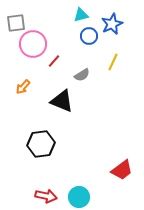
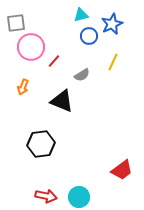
pink circle: moved 2 px left, 3 px down
orange arrow: rotated 21 degrees counterclockwise
